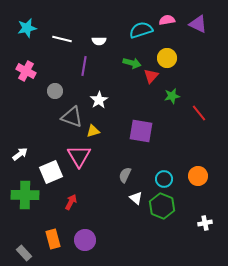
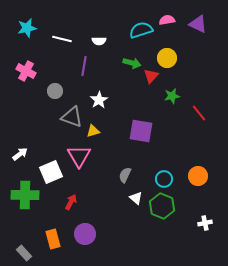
purple circle: moved 6 px up
